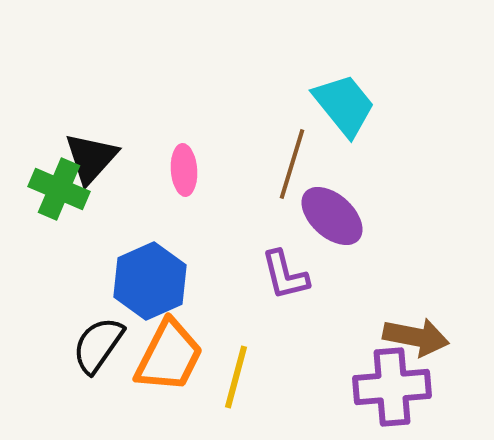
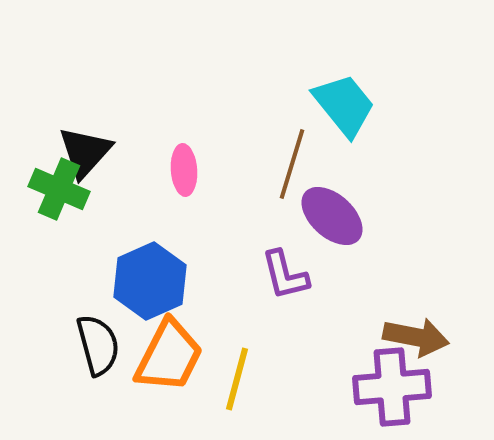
black triangle: moved 6 px left, 6 px up
black semicircle: rotated 130 degrees clockwise
yellow line: moved 1 px right, 2 px down
